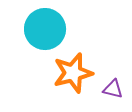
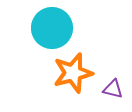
cyan circle: moved 7 px right, 1 px up
